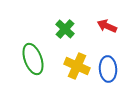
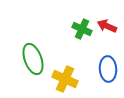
green cross: moved 17 px right; rotated 18 degrees counterclockwise
yellow cross: moved 12 px left, 13 px down
